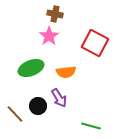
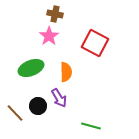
orange semicircle: rotated 84 degrees counterclockwise
brown line: moved 1 px up
